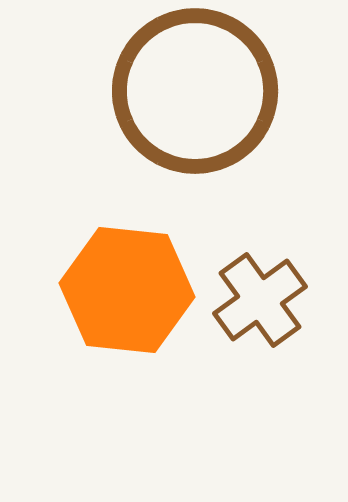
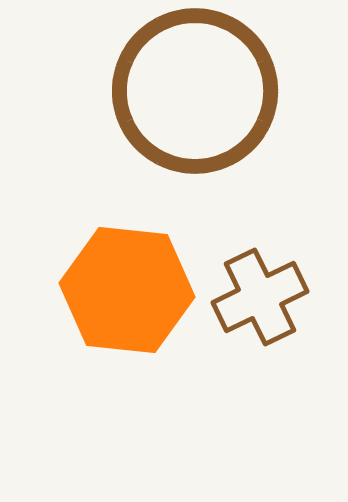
brown cross: moved 3 px up; rotated 10 degrees clockwise
